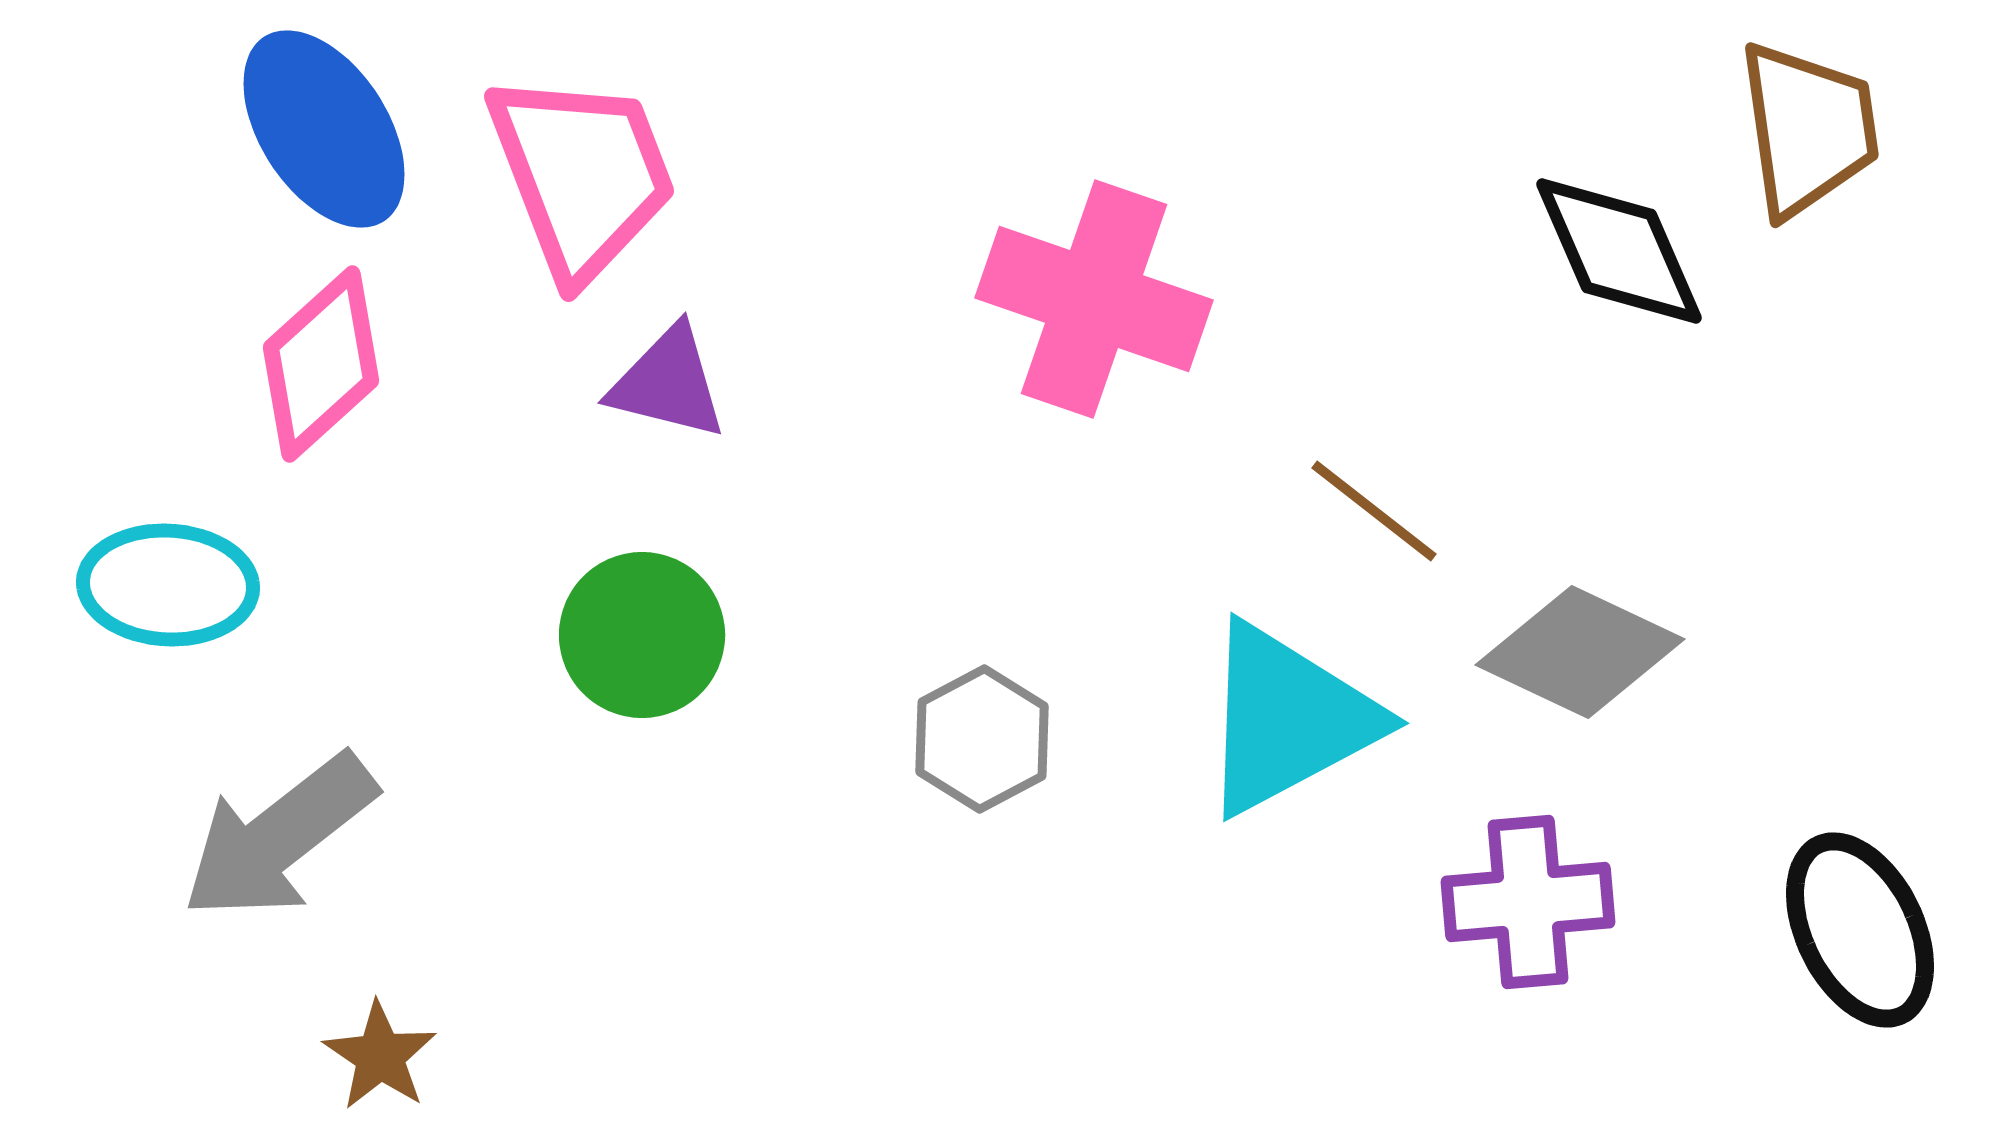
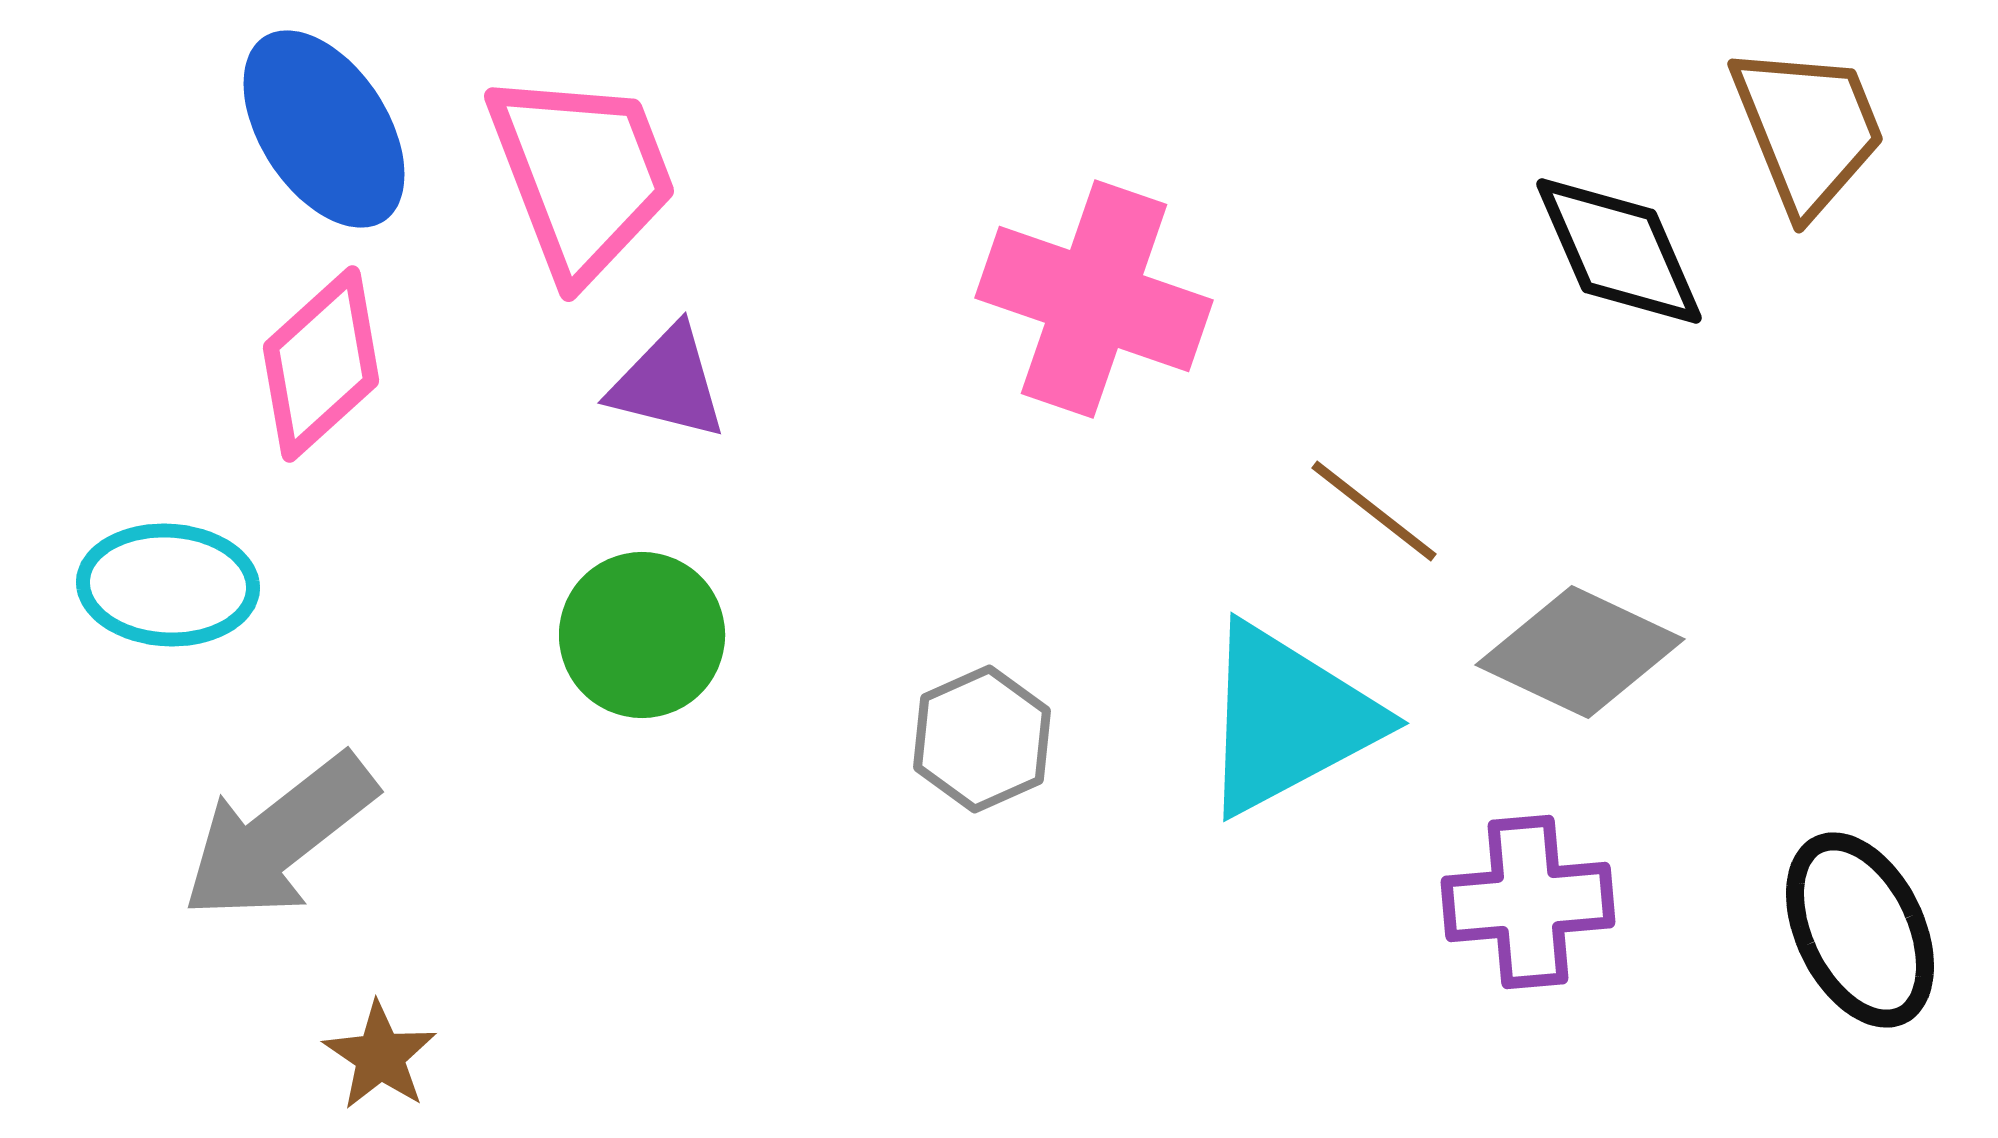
brown trapezoid: rotated 14 degrees counterclockwise
gray hexagon: rotated 4 degrees clockwise
